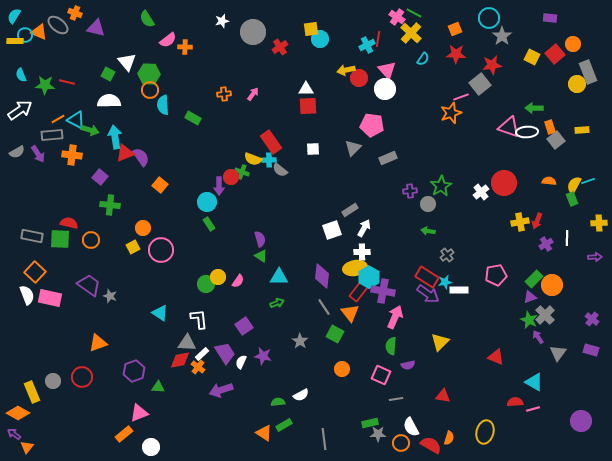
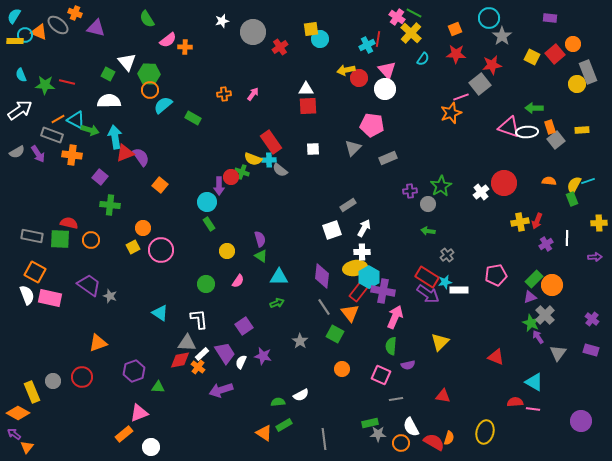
cyan semicircle at (163, 105): rotated 54 degrees clockwise
gray rectangle at (52, 135): rotated 25 degrees clockwise
gray rectangle at (350, 210): moved 2 px left, 5 px up
orange square at (35, 272): rotated 15 degrees counterclockwise
yellow circle at (218, 277): moved 9 px right, 26 px up
green star at (529, 320): moved 2 px right, 3 px down
pink line at (533, 409): rotated 24 degrees clockwise
red semicircle at (431, 445): moved 3 px right, 3 px up
